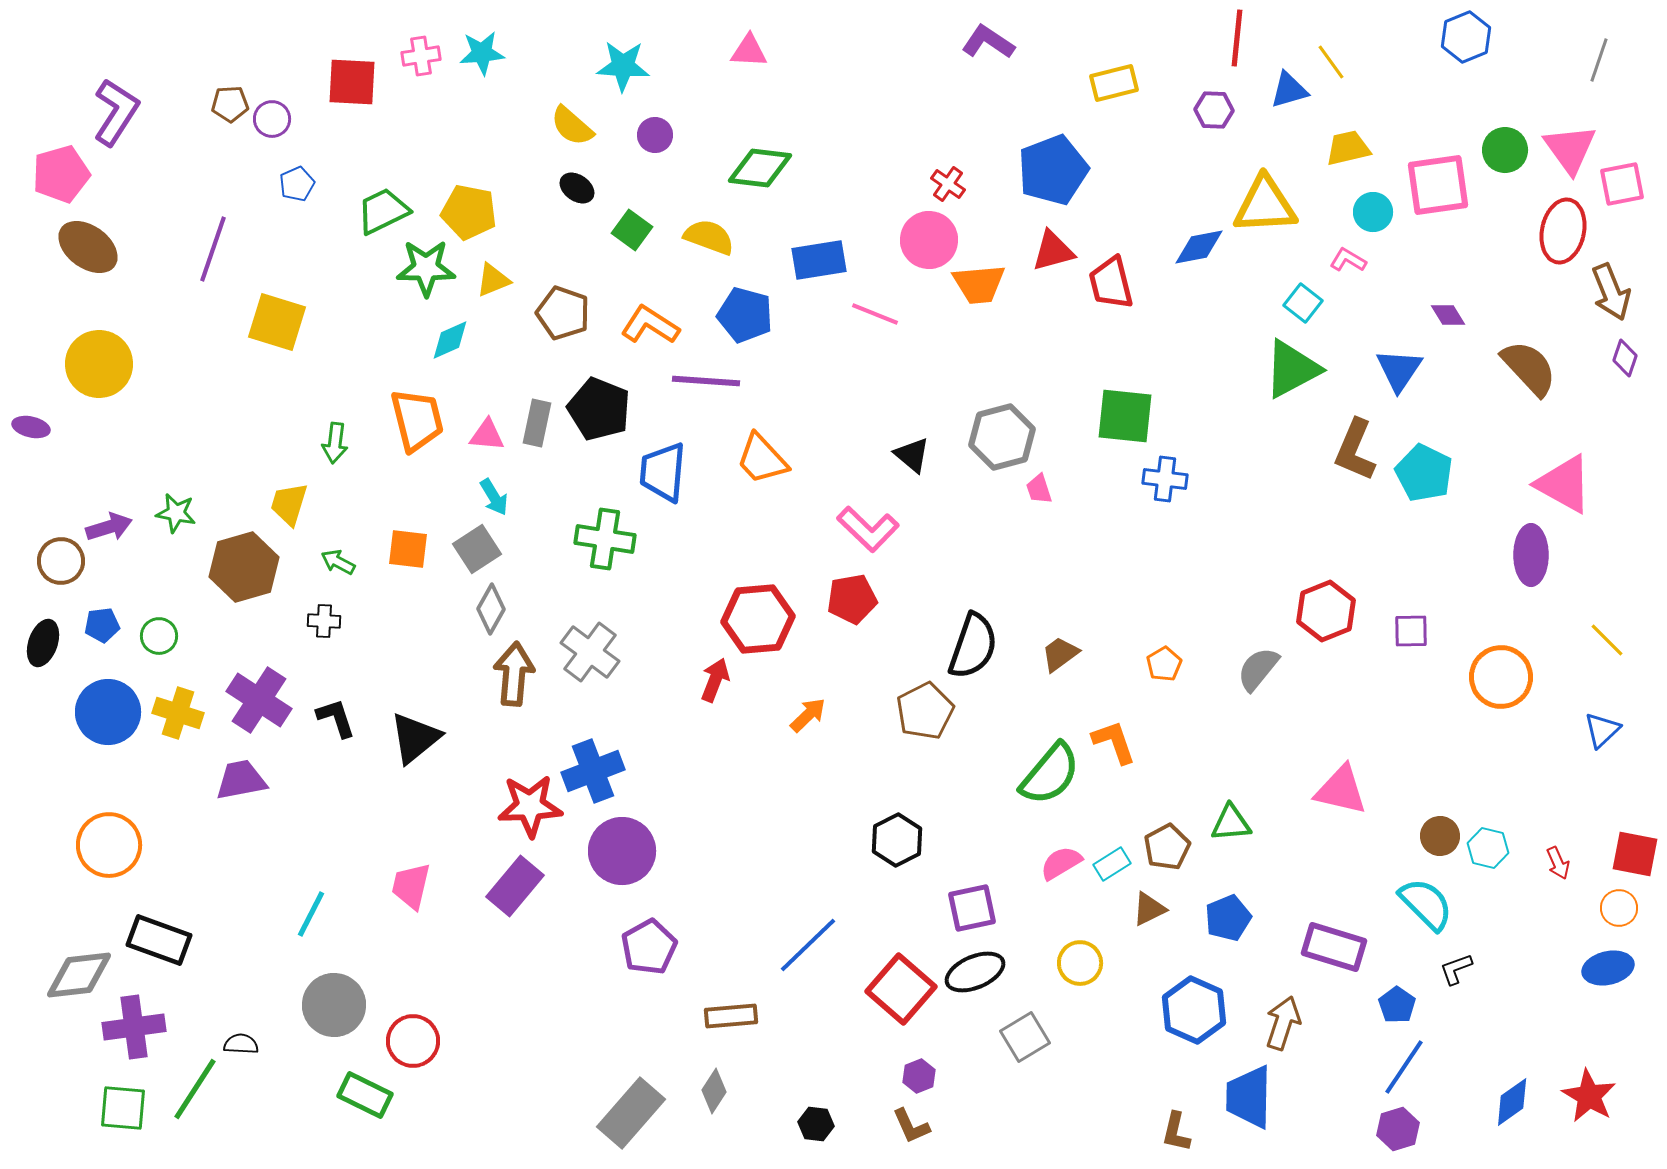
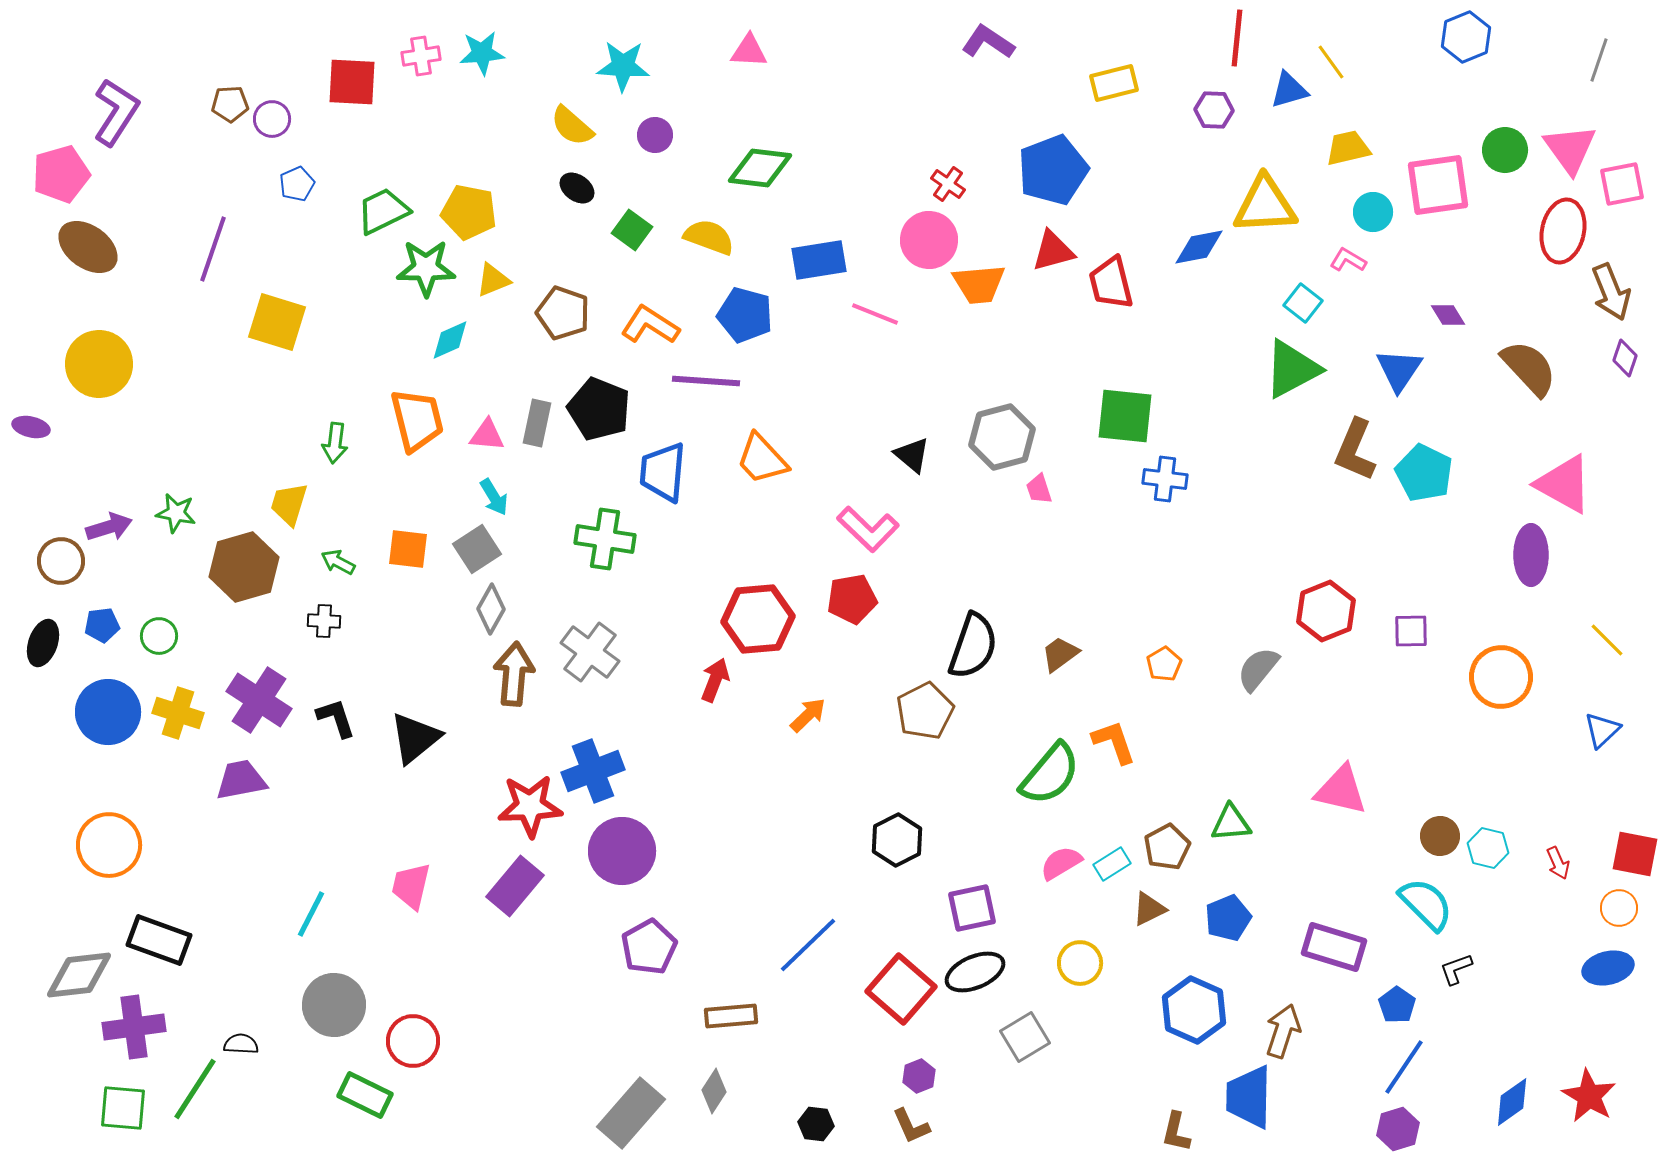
brown arrow at (1283, 1023): moved 8 px down
